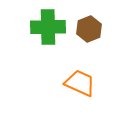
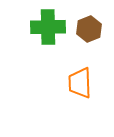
orange trapezoid: rotated 116 degrees counterclockwise
